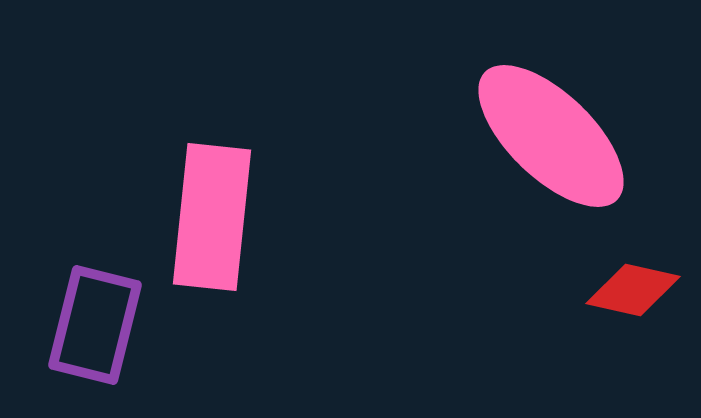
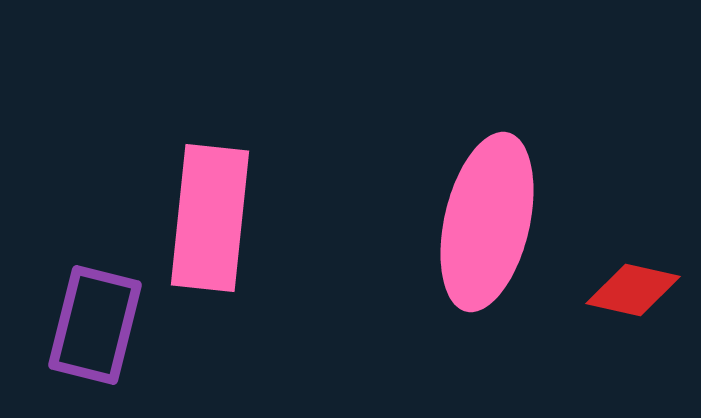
pink ellipse: moved 64 px left, 86 px down; rotated 59 degrees clockwise
pink rectangle: moved 2 px left, 1 px down
